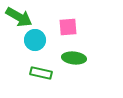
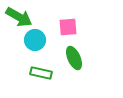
green ellipse: rotated 60 degrees clockwise
